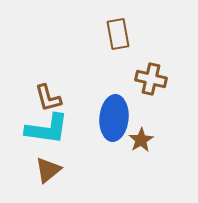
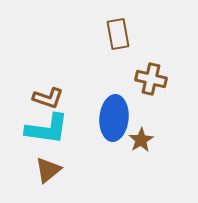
brown L-shape: rotated 56 degrees counterclockwise
